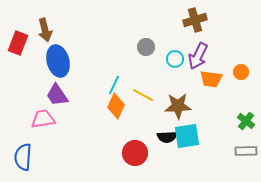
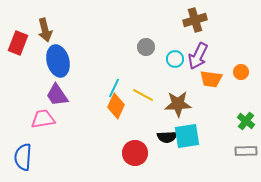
cyan line: moved 3 px down
brown star: moved 2 px up
